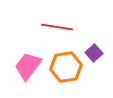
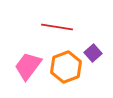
purple square: moved 1 px left
orange hexagon: rotated 12 degrees counterclockwise
